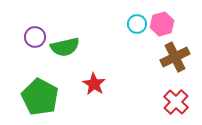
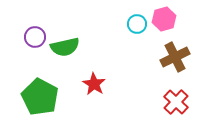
pink hexagon: moved 2 px right, 5 px up
